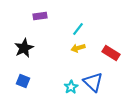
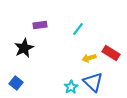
purple rectangle: moved 9 px down
yellow arrow: moved 11 px right, 10 px down
blue square: moved 7 px left, 2 px down; rotated 16 degrees clockwise
